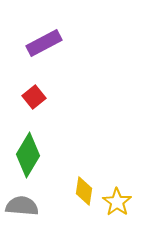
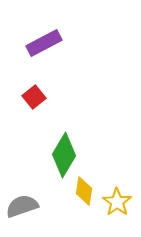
green diamond: moved 36 px right
gray semicircle: rotated 24 degrees counterclockwise
